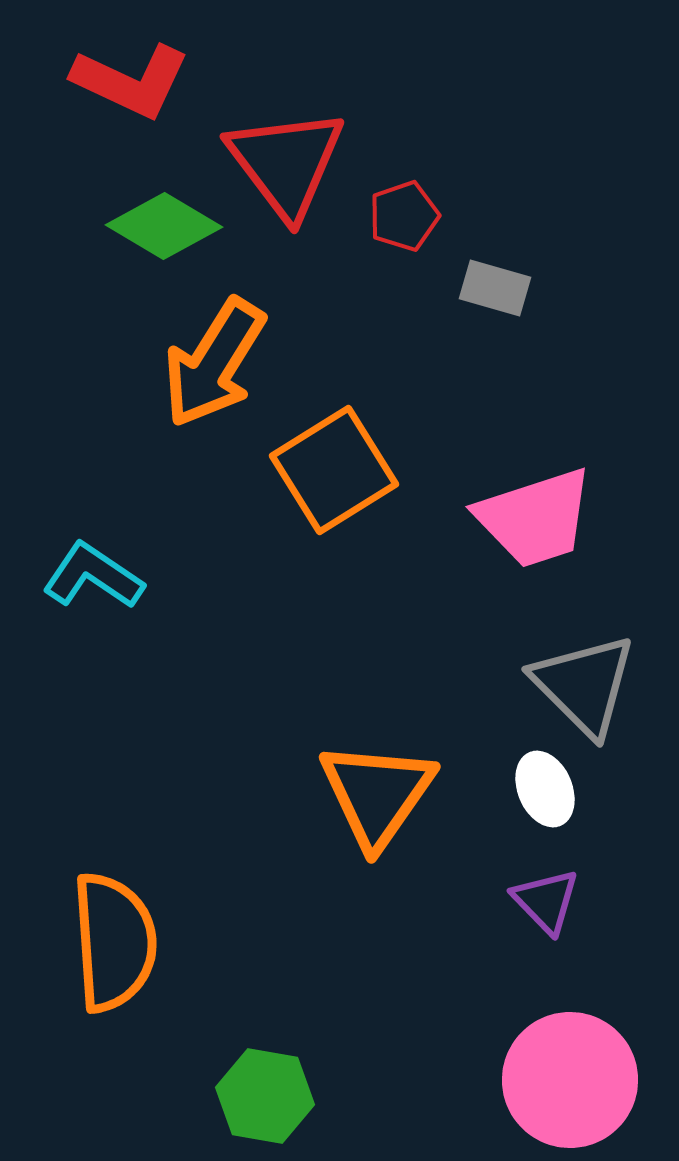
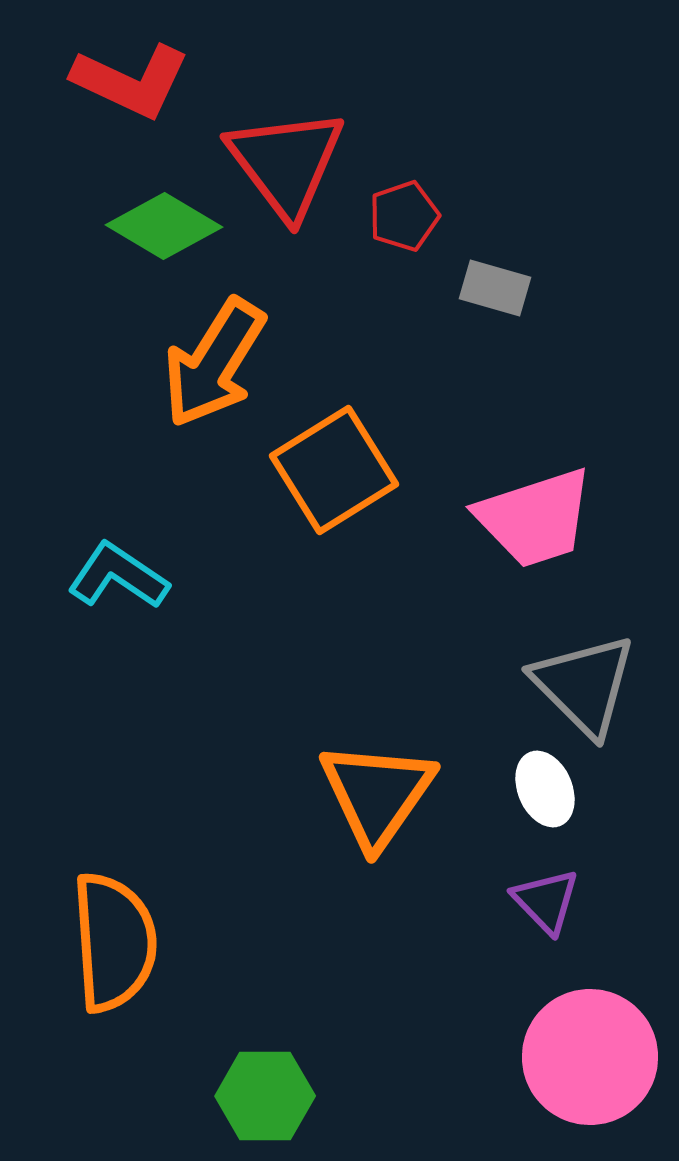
cyan L-shape: moved 25 px right
pink circle: moved 20 px right, 23 px up
green hexagon: rotated 10 degrees counterclockwise
